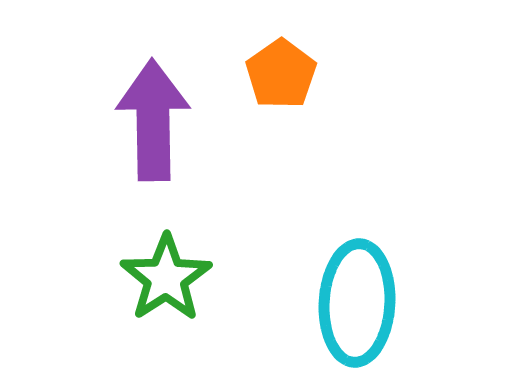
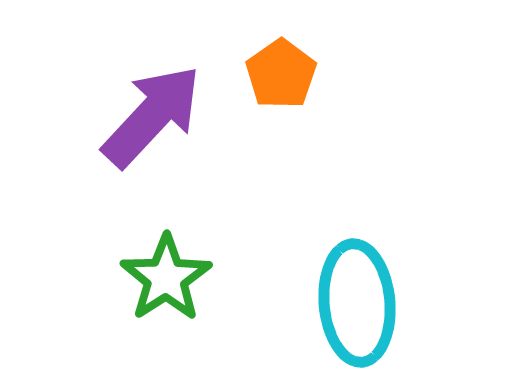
purple arrow: moved 1 px left, 4 px up; rotated 44 degrees clockwise
cyan ellipse: rotated 8 degrees counterclockwise
